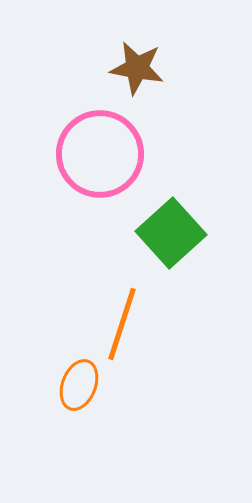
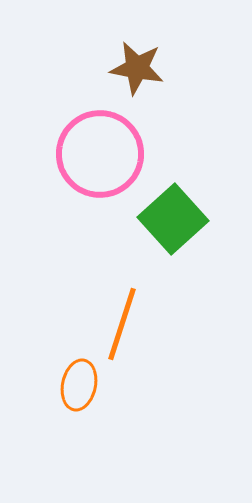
green square: moved 2 px right, 14 px up
orange ellipse: rotated 9 degrees counterclockwise
